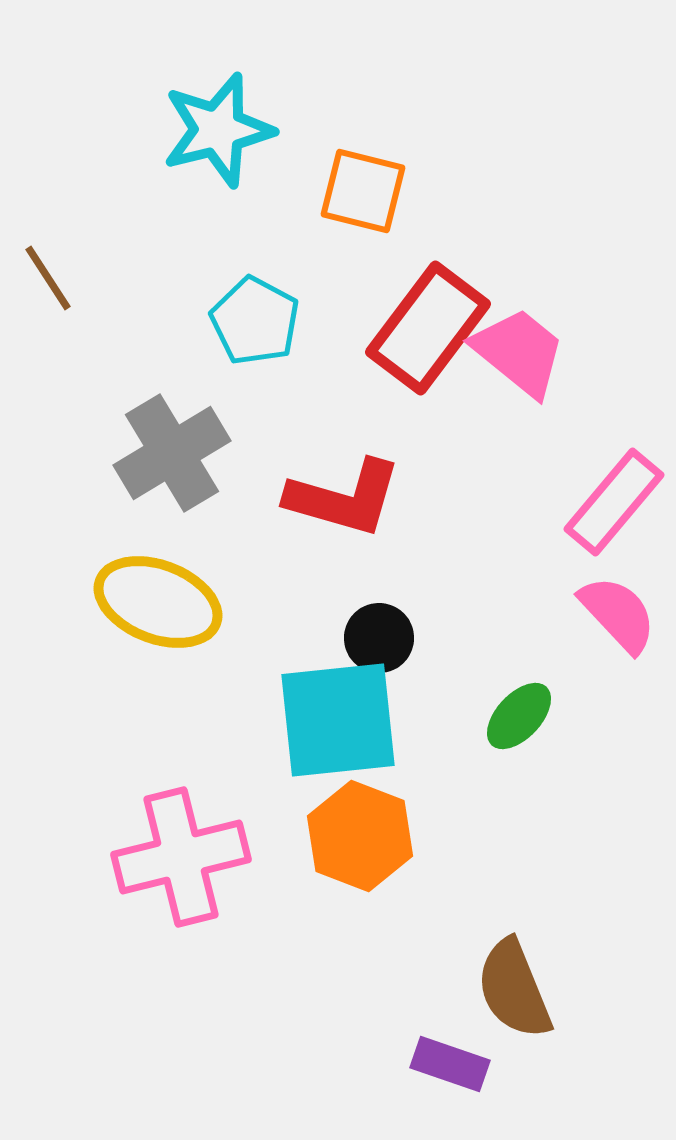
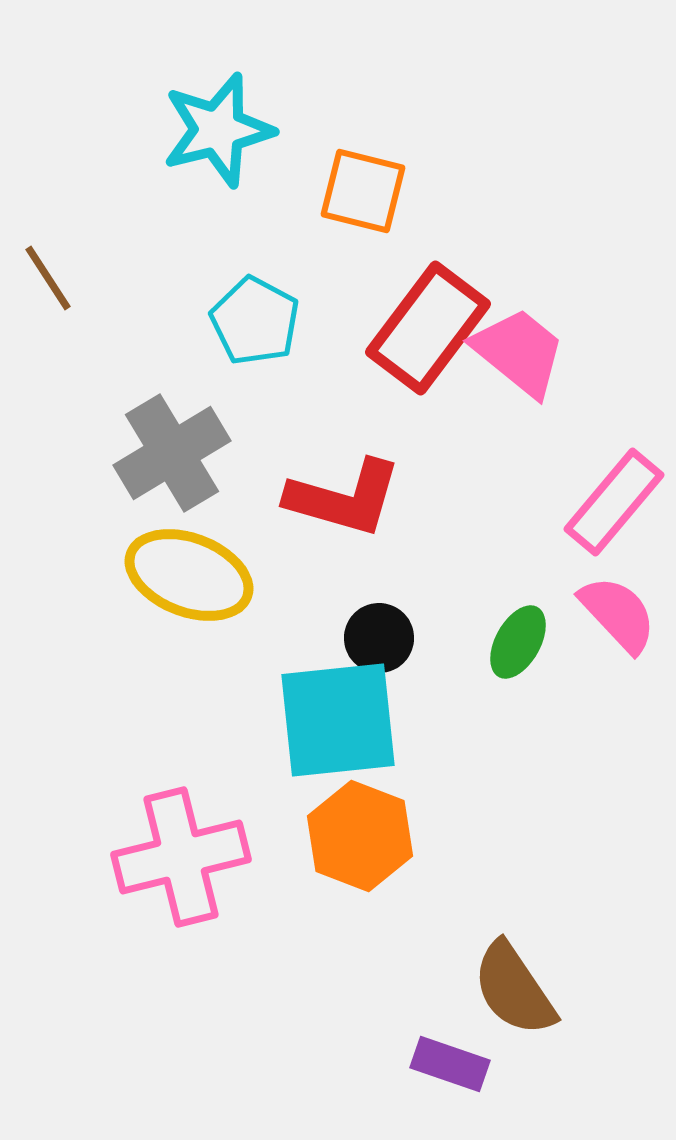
yellow ellipse: moved 31 px right, 27 px up
green ellipse: moved 1 px left, 74 px up; rotated 14 degrees counterclockwise
brown semicircle: rotated 12 degrees counterclockwise
